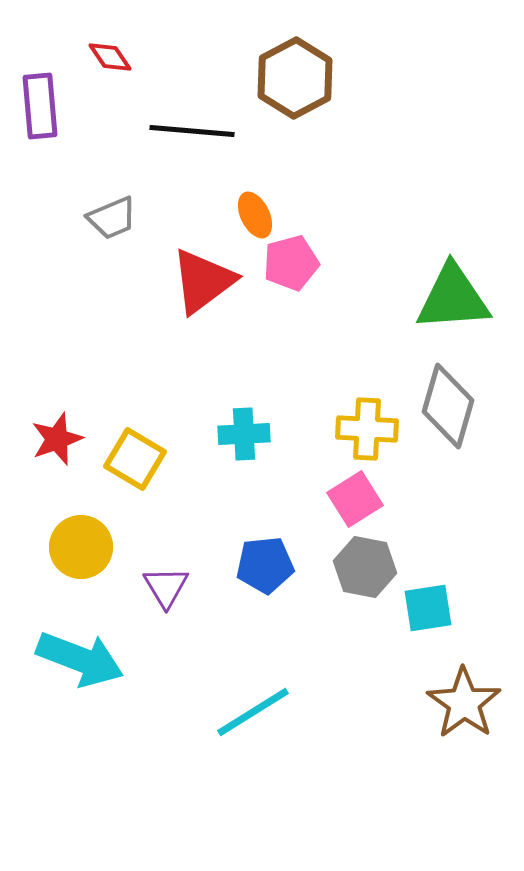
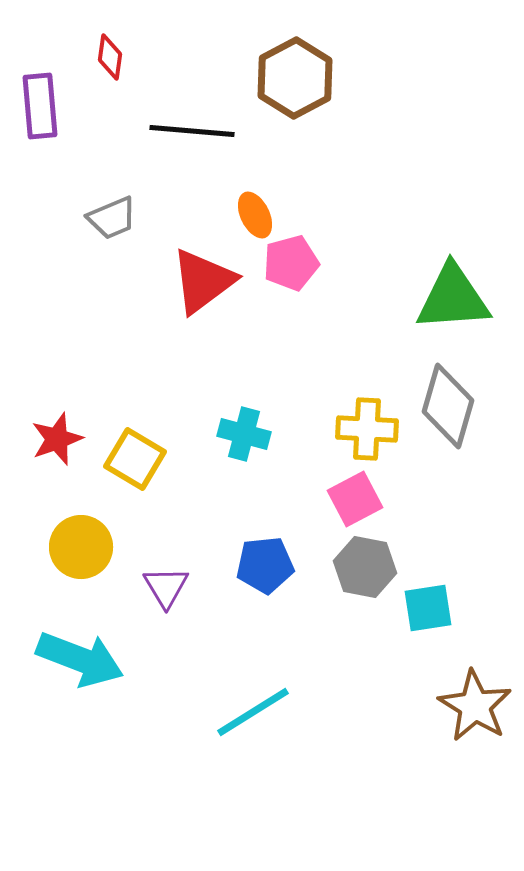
red diamond: rotated 42 degrees clockwise
cyan cross: rotated 18 degrees clockwise
pink square: rotated 4 degrees clockwise
brown star: moved 11 px right, 3 px down; rotated 4 degrees counterclockwise
